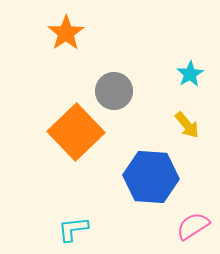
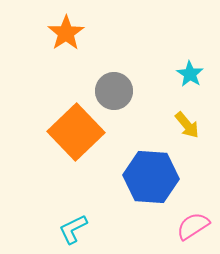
cyan star: rotated 8 degrees counterclockwise
cyan L-shape: rotated 20 degrees counterclockwise
